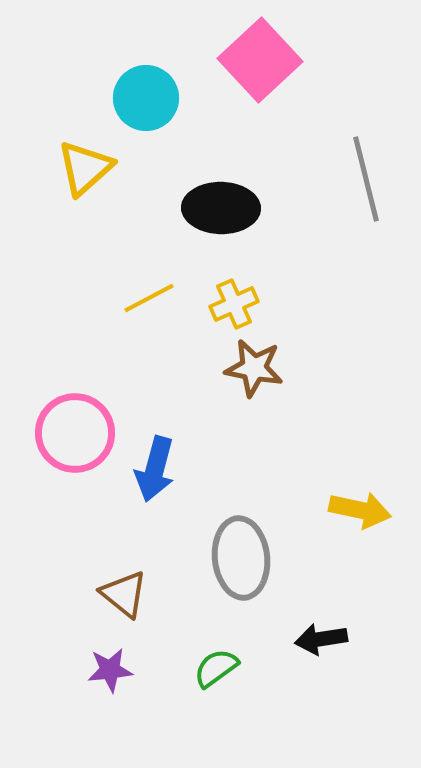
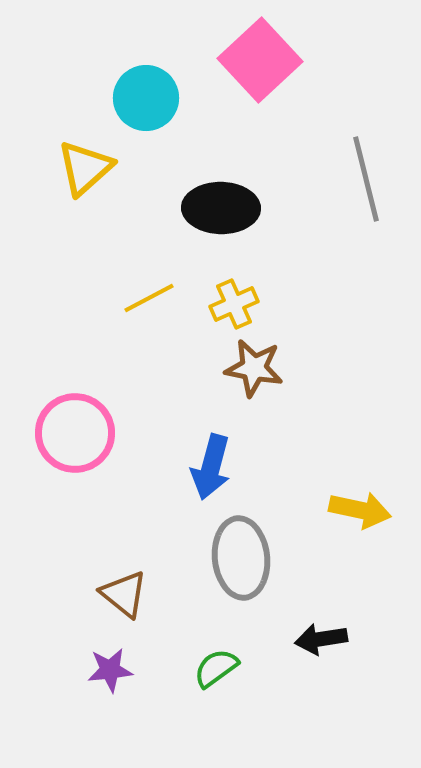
blue arrow: moved 56 px right, 2 px up
